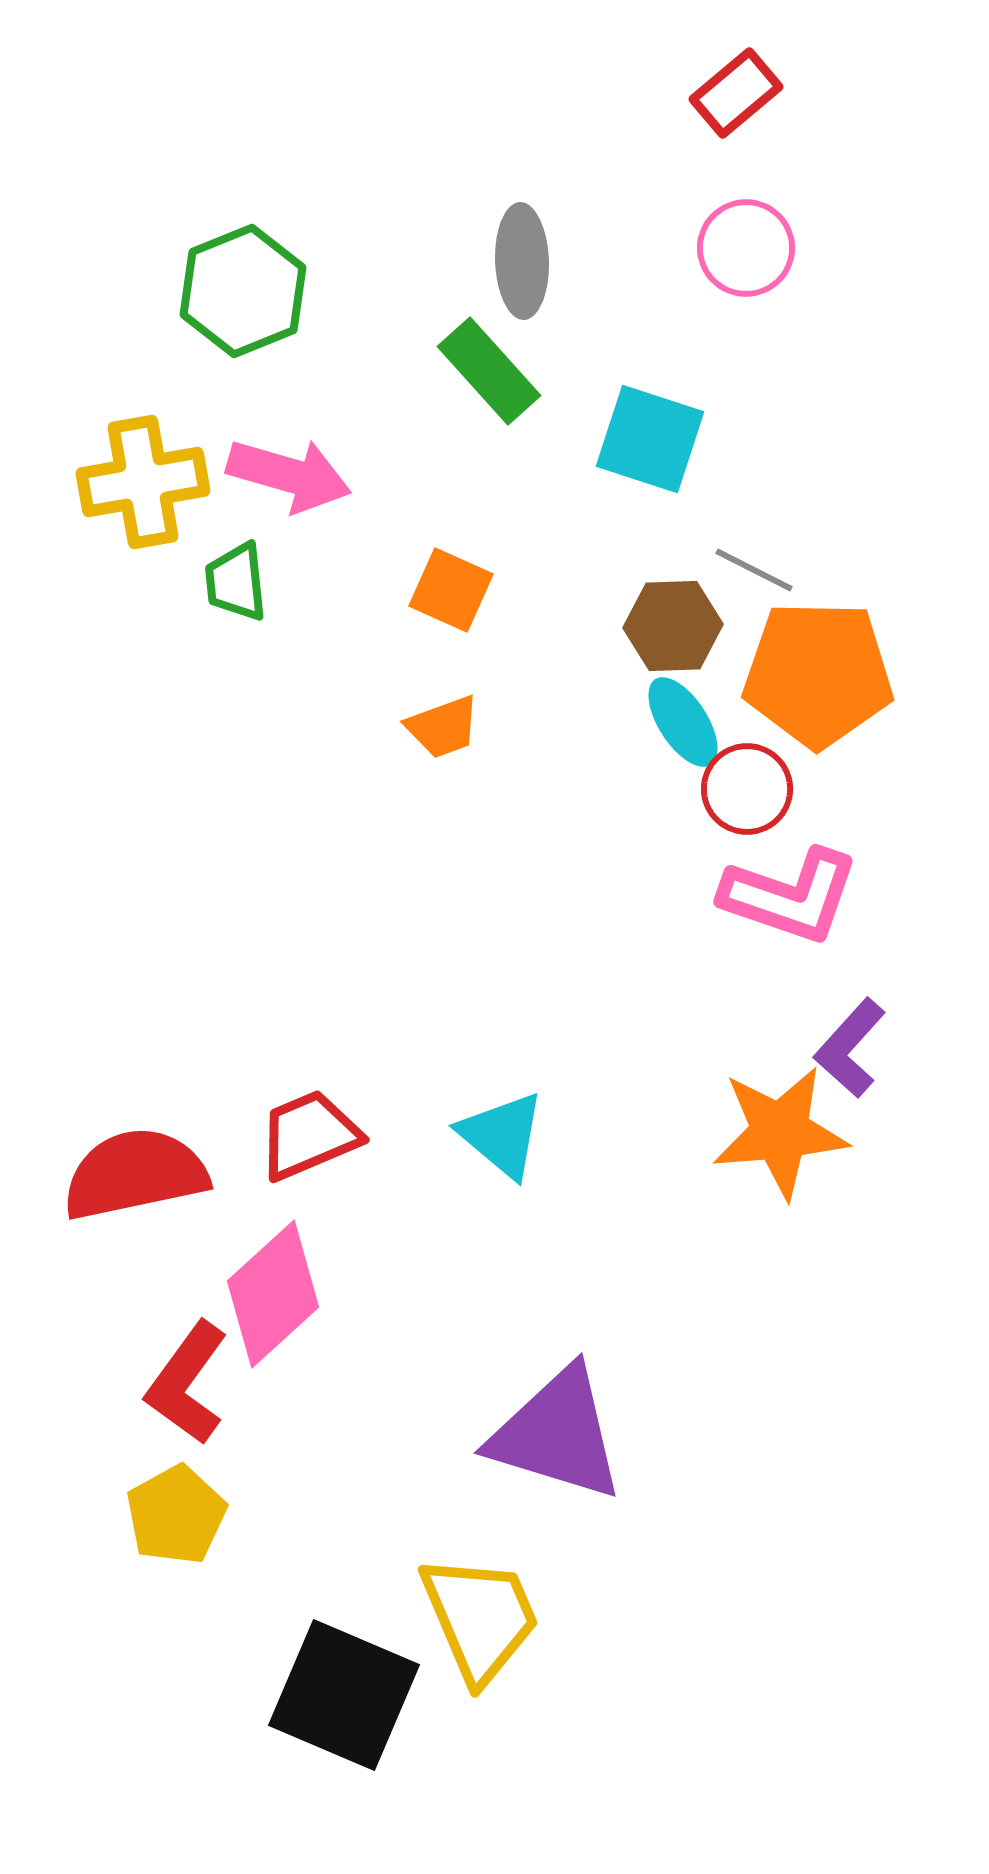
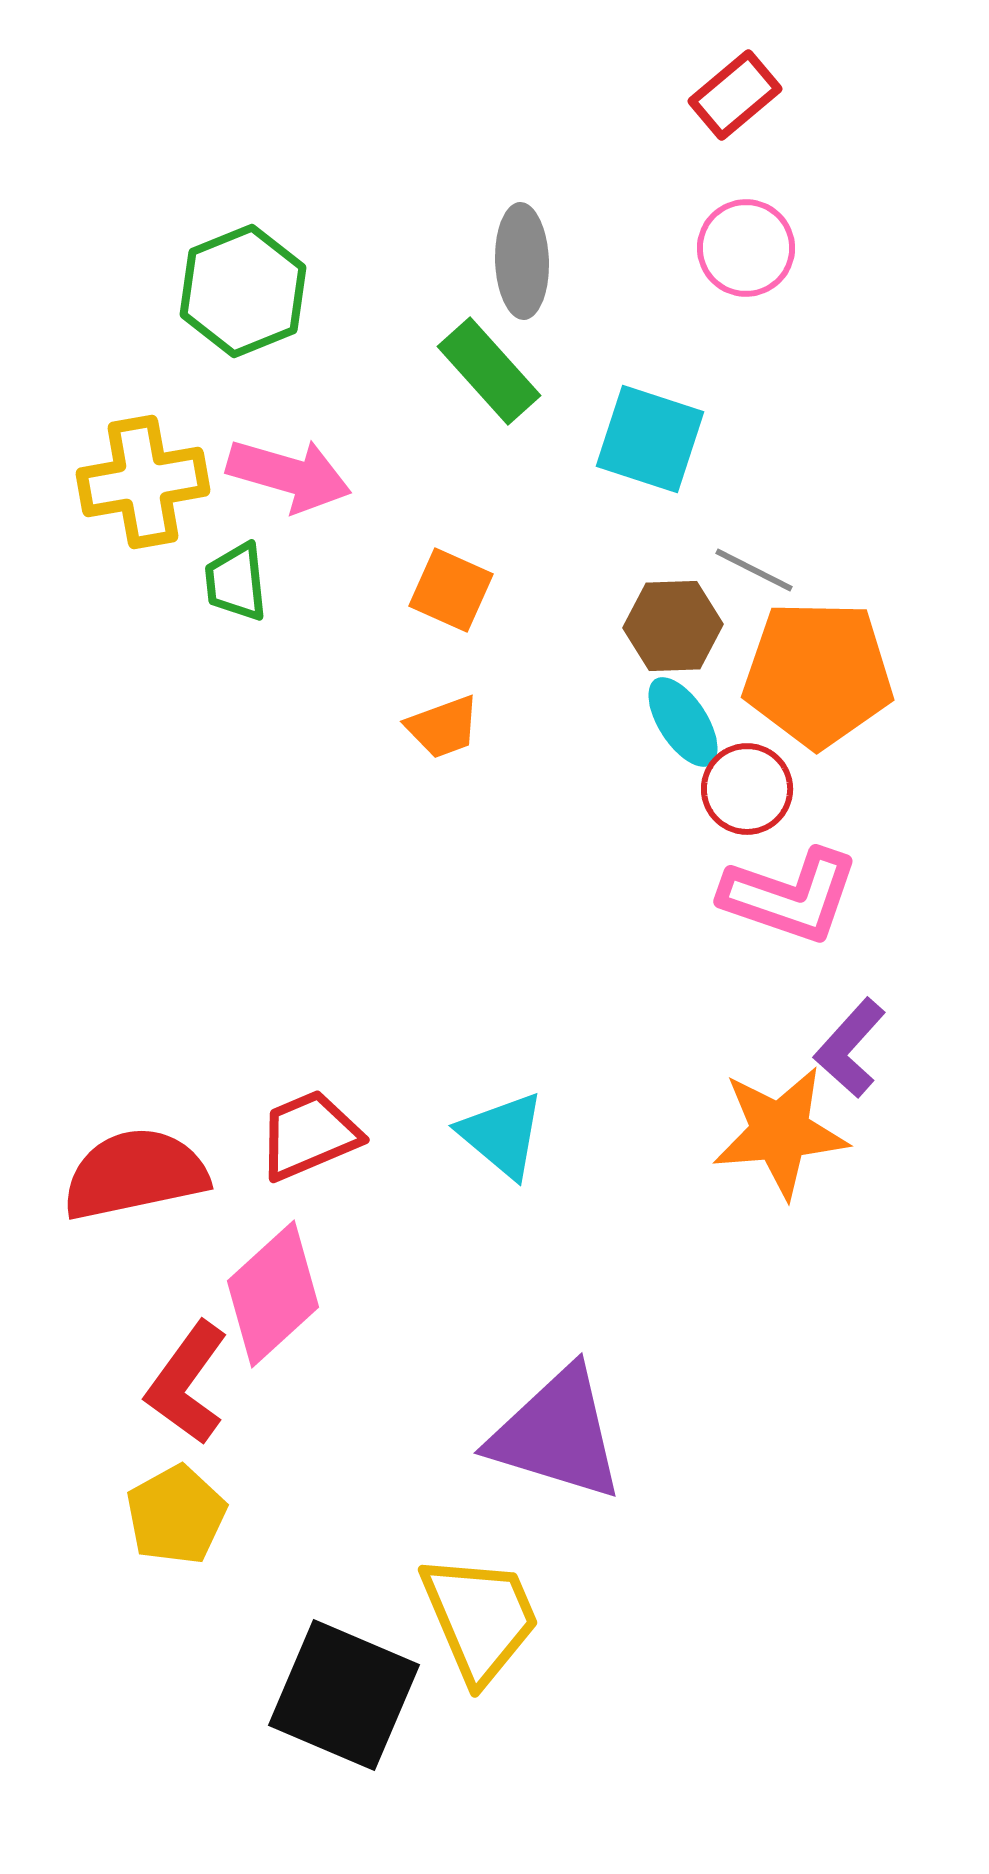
red rectangle: moved 1 px left, 2 px down
